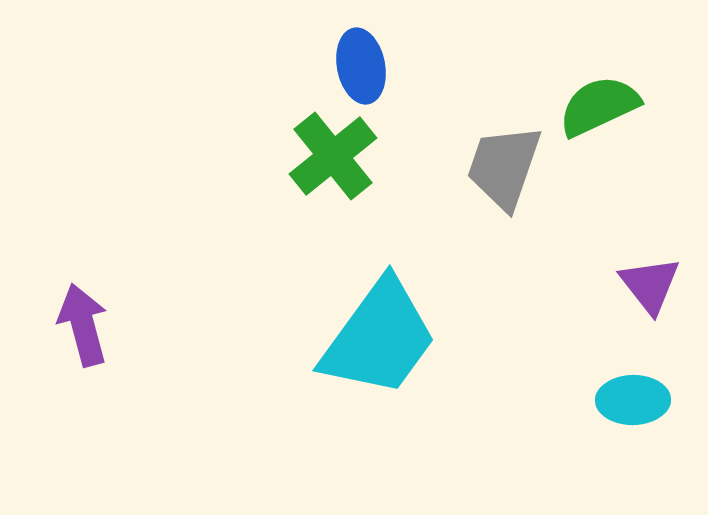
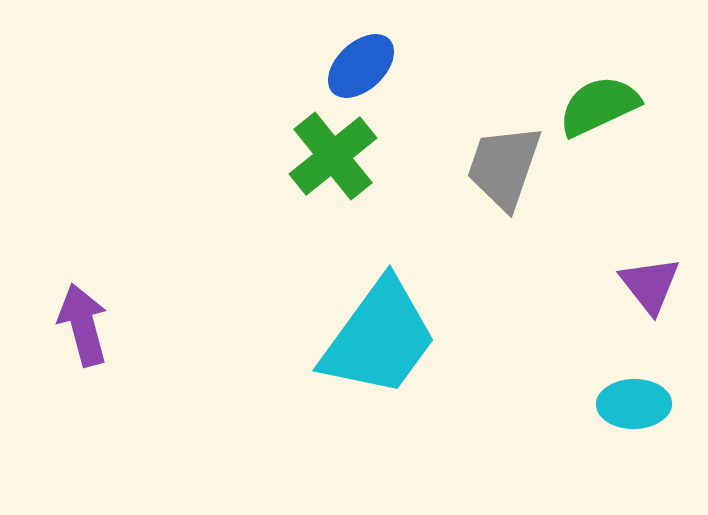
blue ellipse: rotated 58 degrees clockwise
cyan ellipse: moved 1 px right, 4 px down
